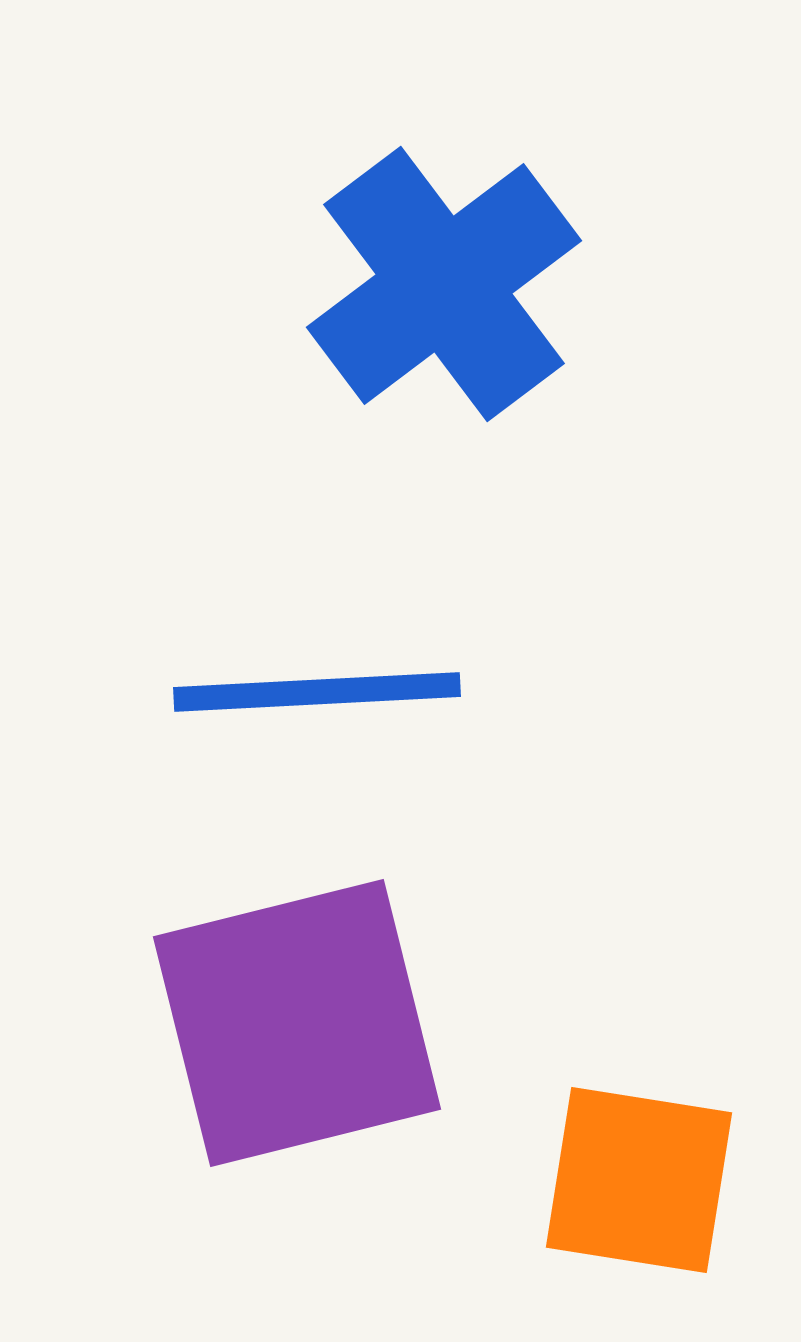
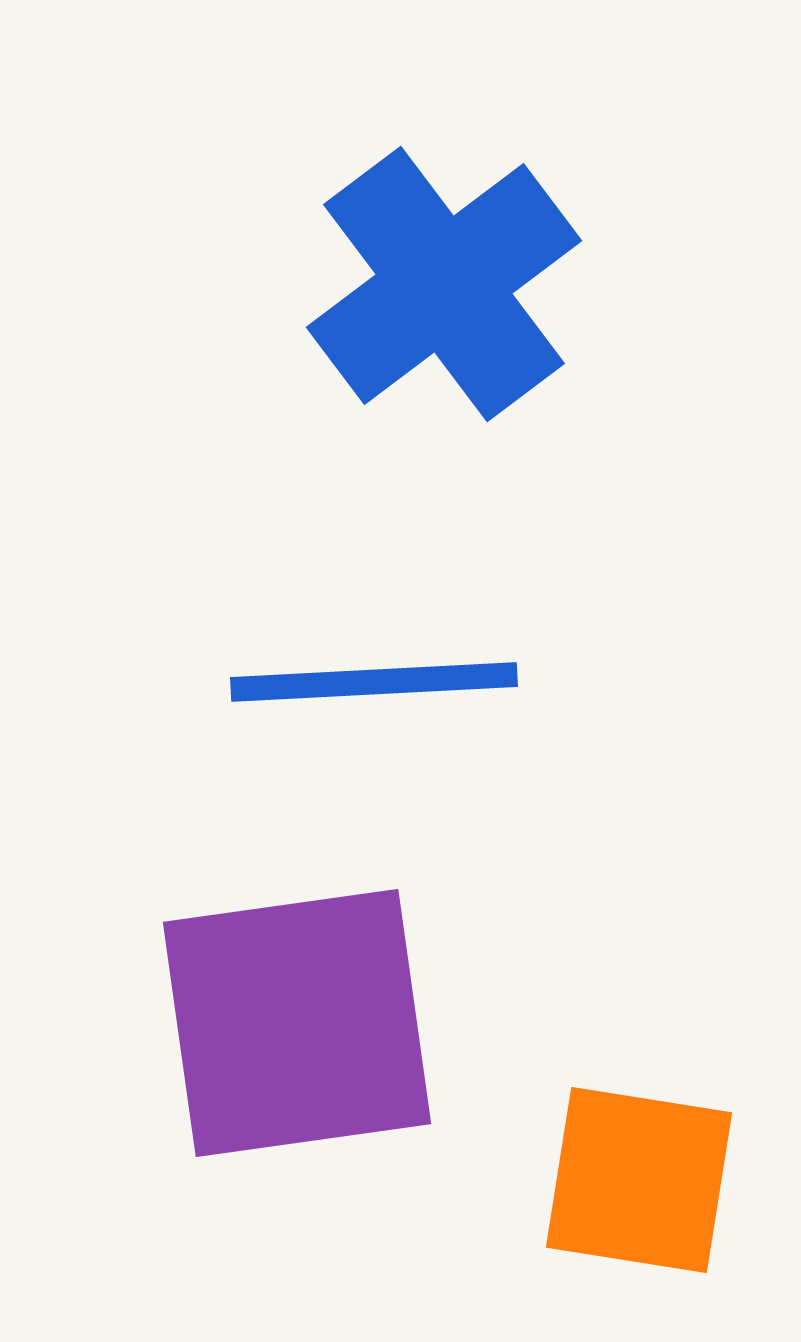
blue line: moved 57 px right, 10 px up
purple square: rotated 6 degrees clockwise
